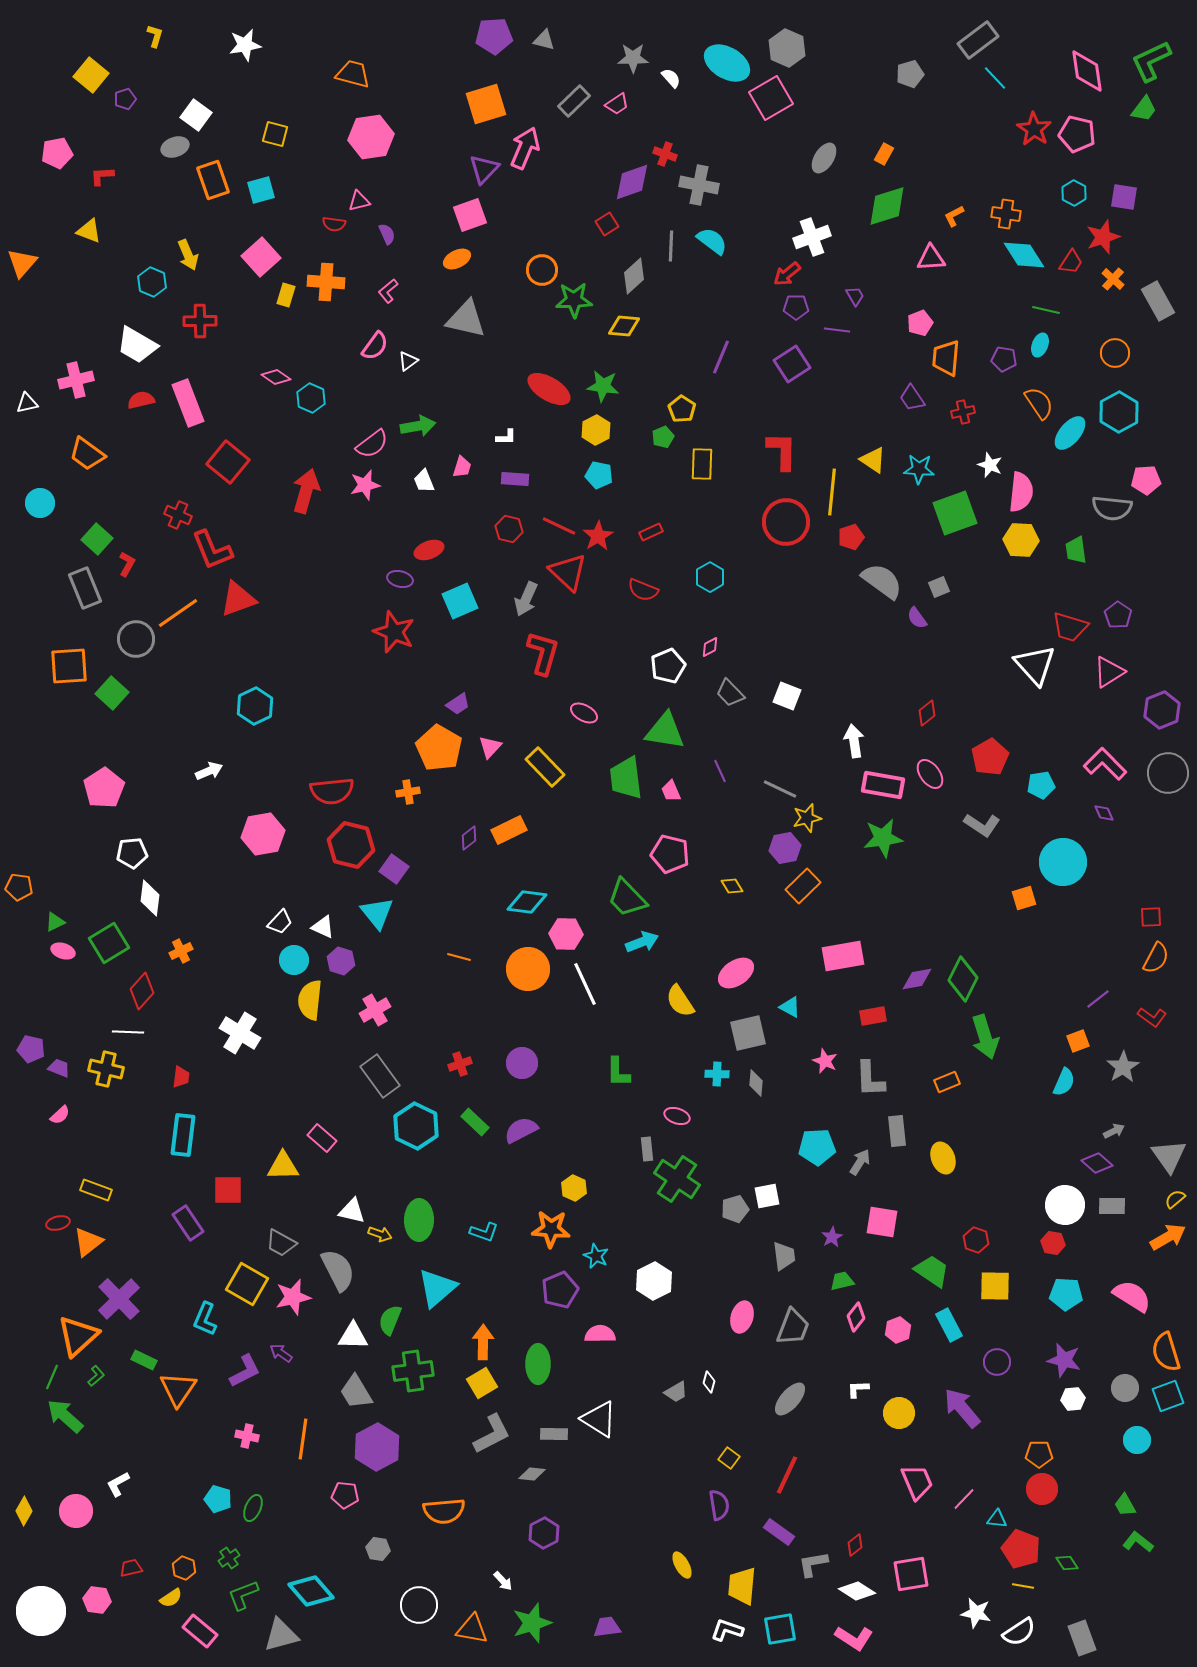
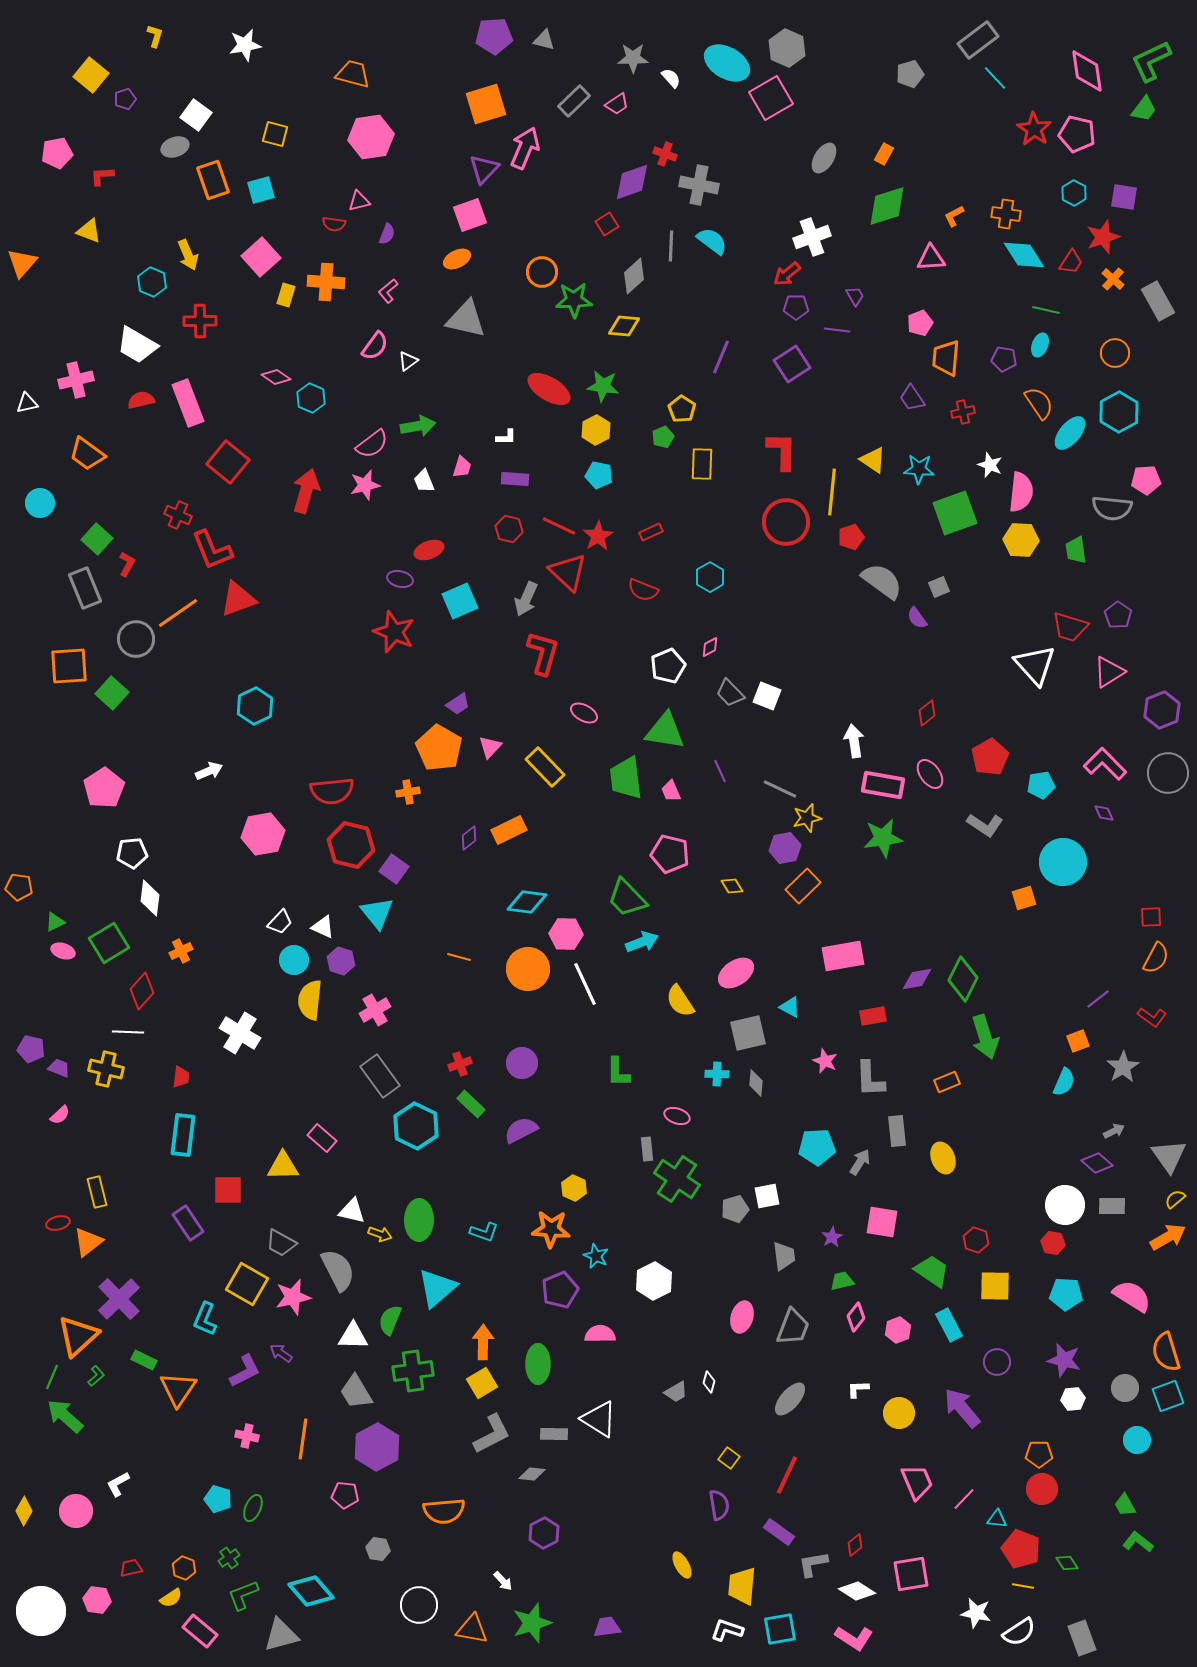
purple semicircle at (387, 234): rotated 45 degrees clockwise
orange circle at (542, 270): moved 2 px down
white square at (787, 696): moved 20 px left
gray L-shape at (982, 825): moved 3 px right
green rectangle at (475, 1122): moved 4 px left, 18 px up
yellow rectangle at (96, 1190): moved 1 px right, 2 px down; rotated 56 degrees clockwise
